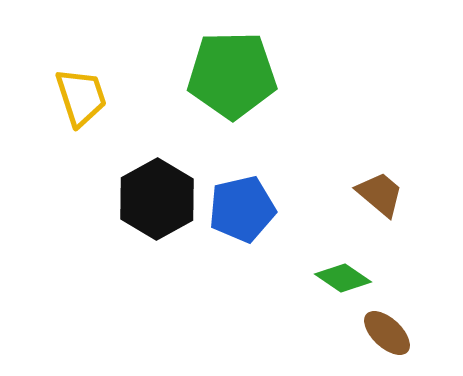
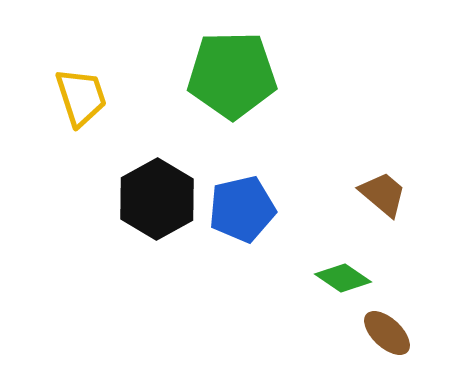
brown trapezoid: moved 3 px right
